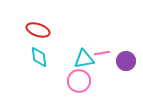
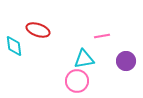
pink line: moved 17 px up
cyan diamond: moved 25 px left, 11 px up
pink circle: moved 2 px left
